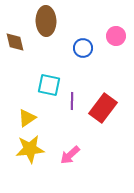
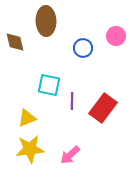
yellow triangle: rotated 12 degrees clockwise
